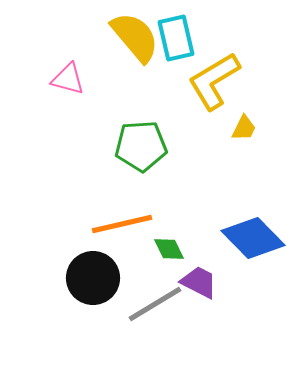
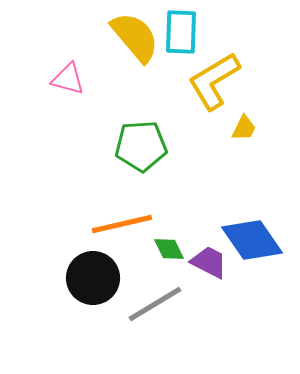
cyan rectangle: moved 5 px right, 6 px up; rotated 15 degrees clockwise
blue diamond: moved 1 px left, 2 px down; rotated 10 degrees clockwise
purple trapezoid: moved 10 px right, 20 px up
